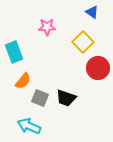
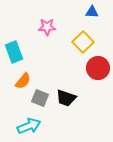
blue triangle: rotated 32 degrees counterclockwise
cyan arrow: rotated 135 degrees clockwise
